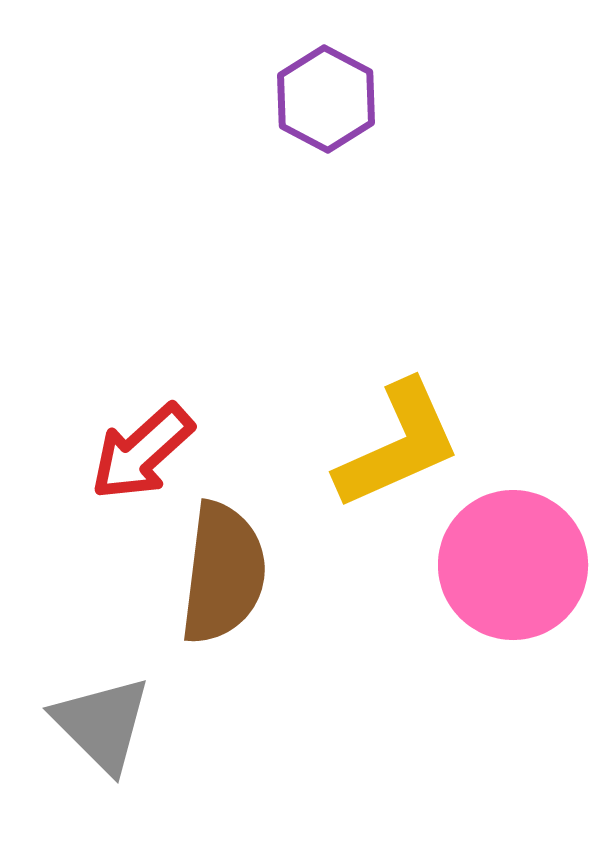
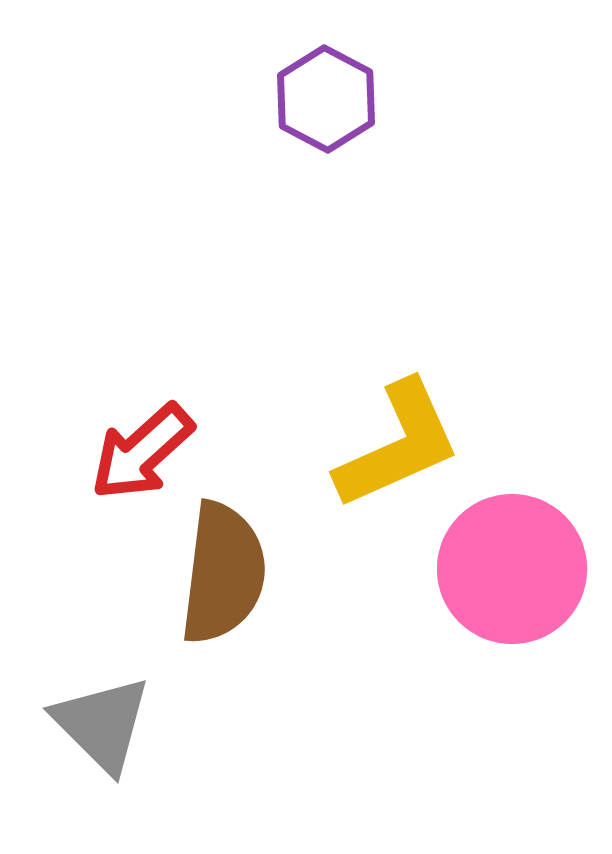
pink circle: moved 1 px left, 4 px down
